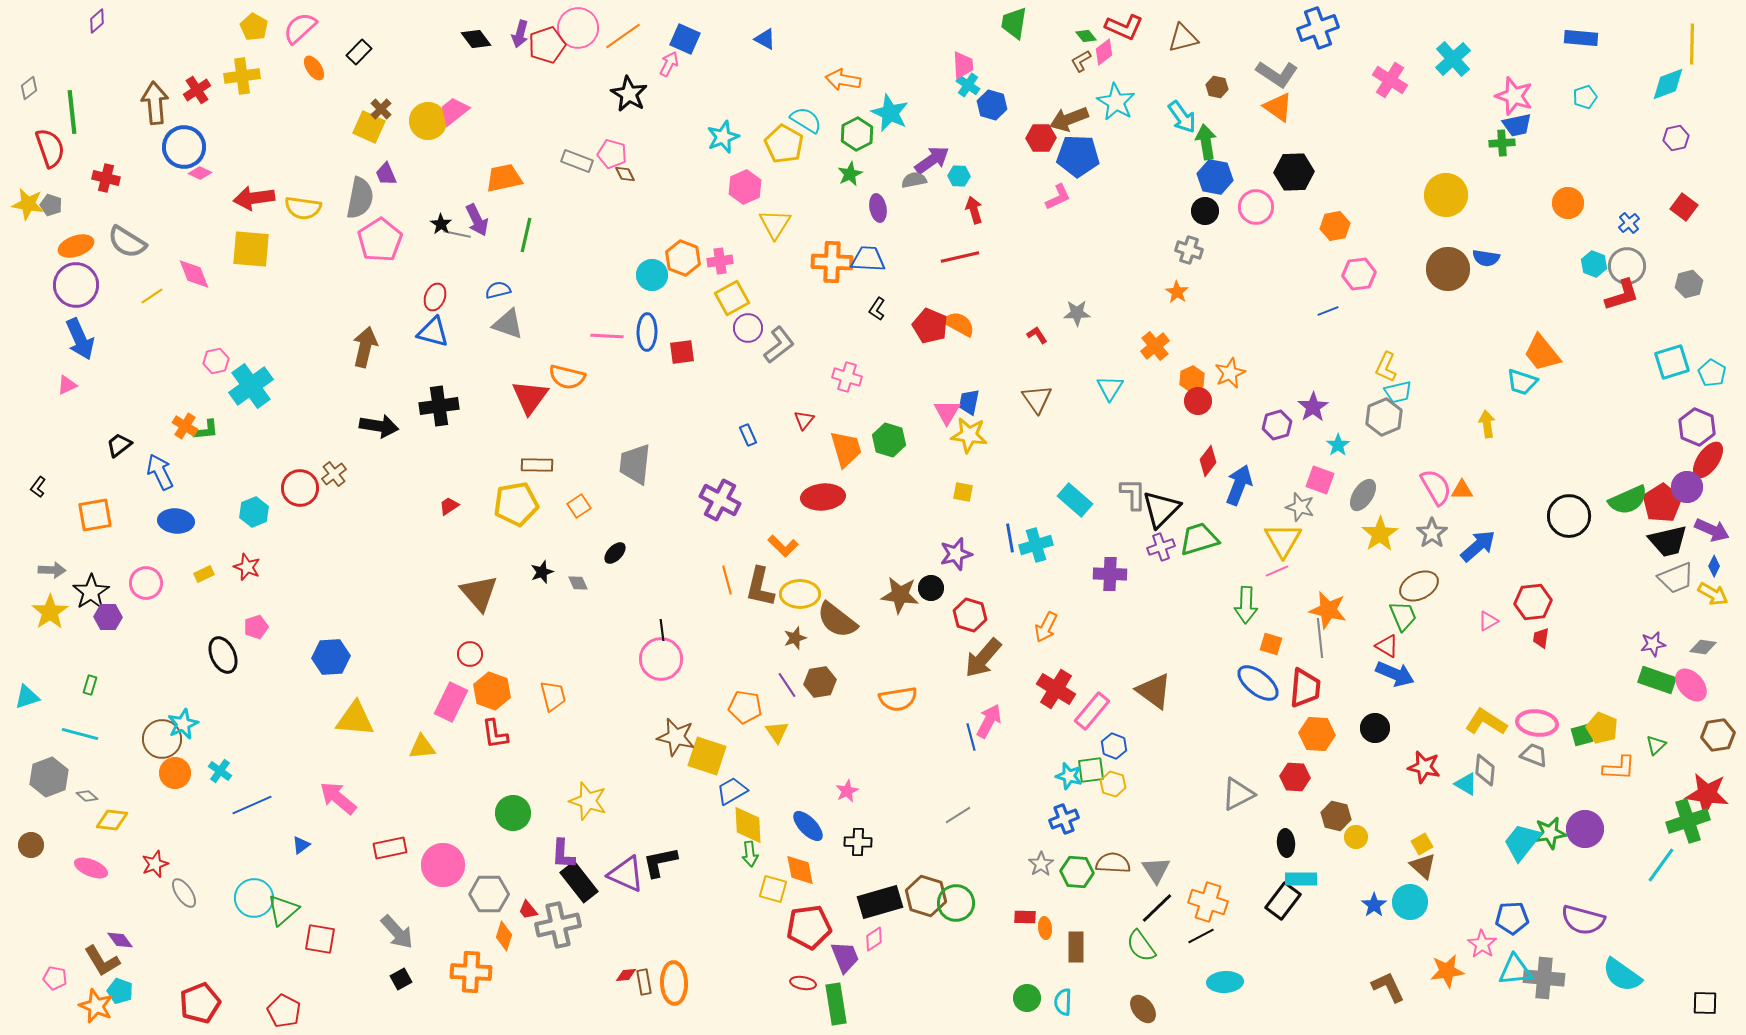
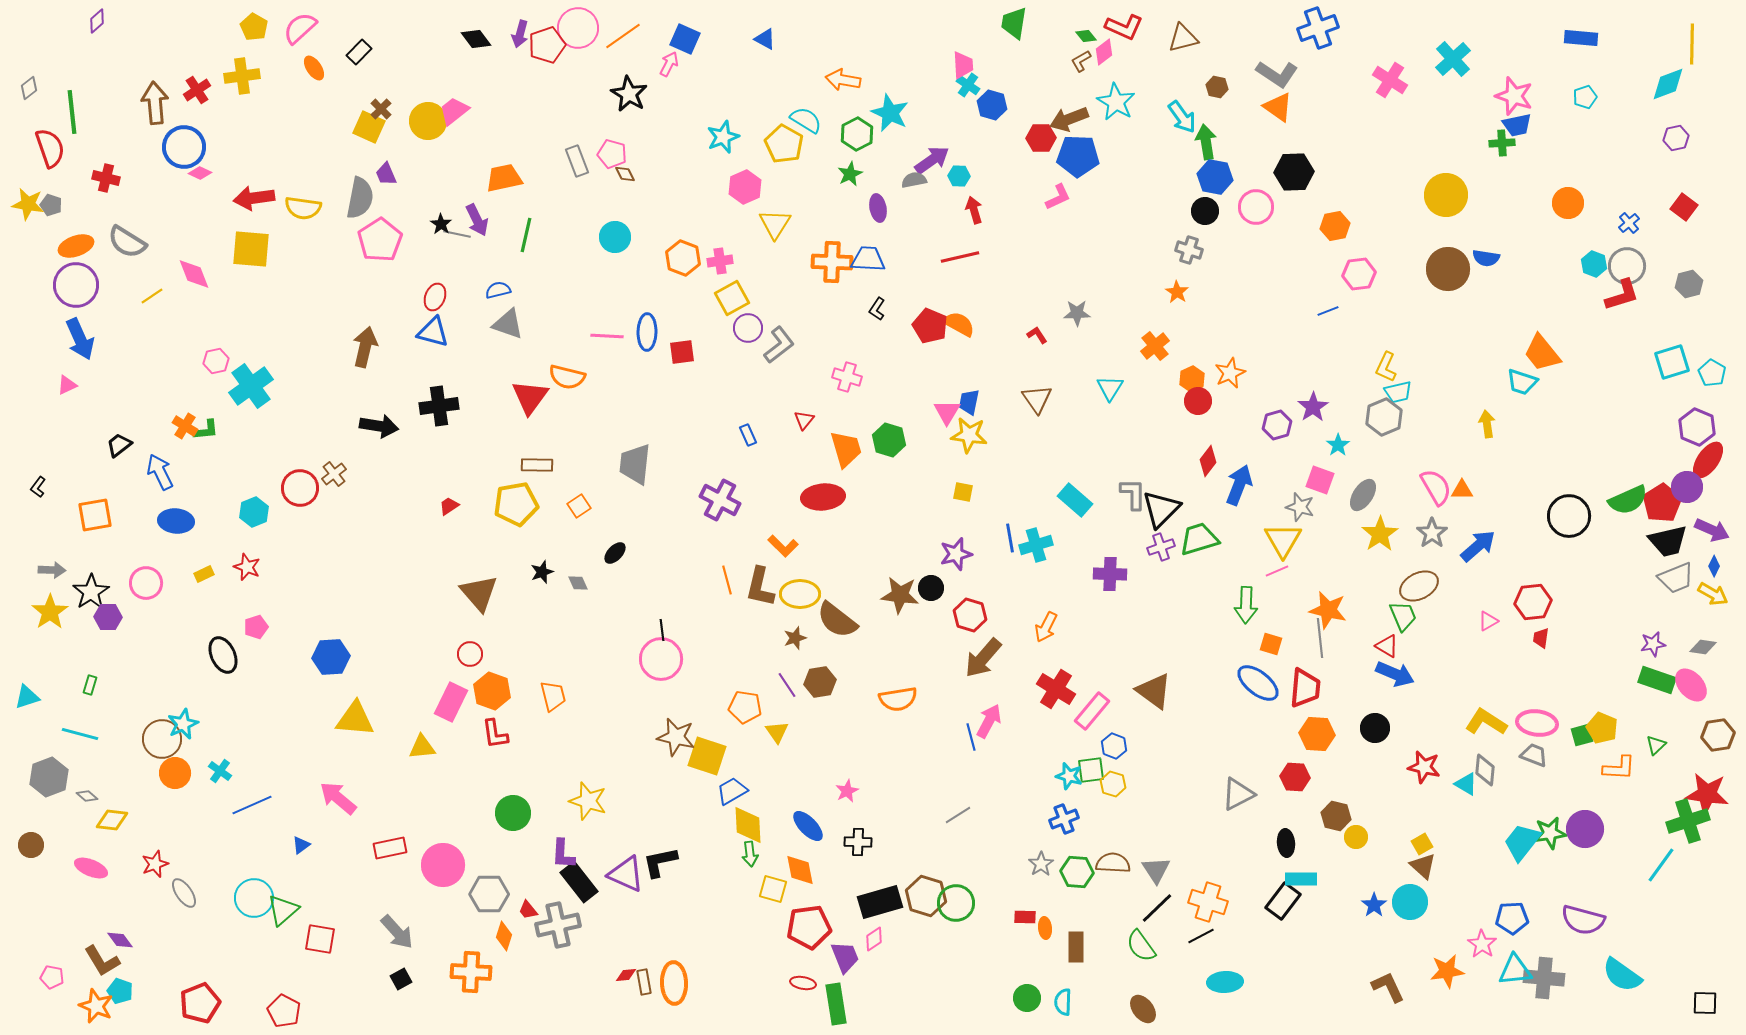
gray rectangle at (577, 161): rotated 48 degrees clockwise
cyan circle at (652, 275): moved 37 px left, 38 px up
pink pentagon at (55, 978): moved 3 px left, 1 px up
